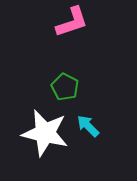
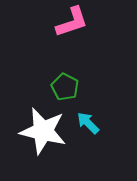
cyan arrow: moved 3 px up
white star: moved 2 px left, 2 px up
